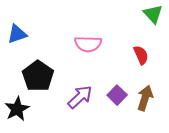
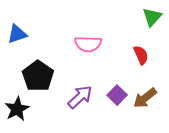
green triangle: moved 1 px left, 3 px down; rotated 25 degrees clockwise
brown arrow: rotated 145 degrees counterclockwise
